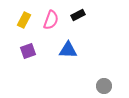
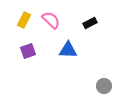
black rectangle: moved 12 px right, 8 px down
pink semicircle: rotated 66 degrees counterclockwise
